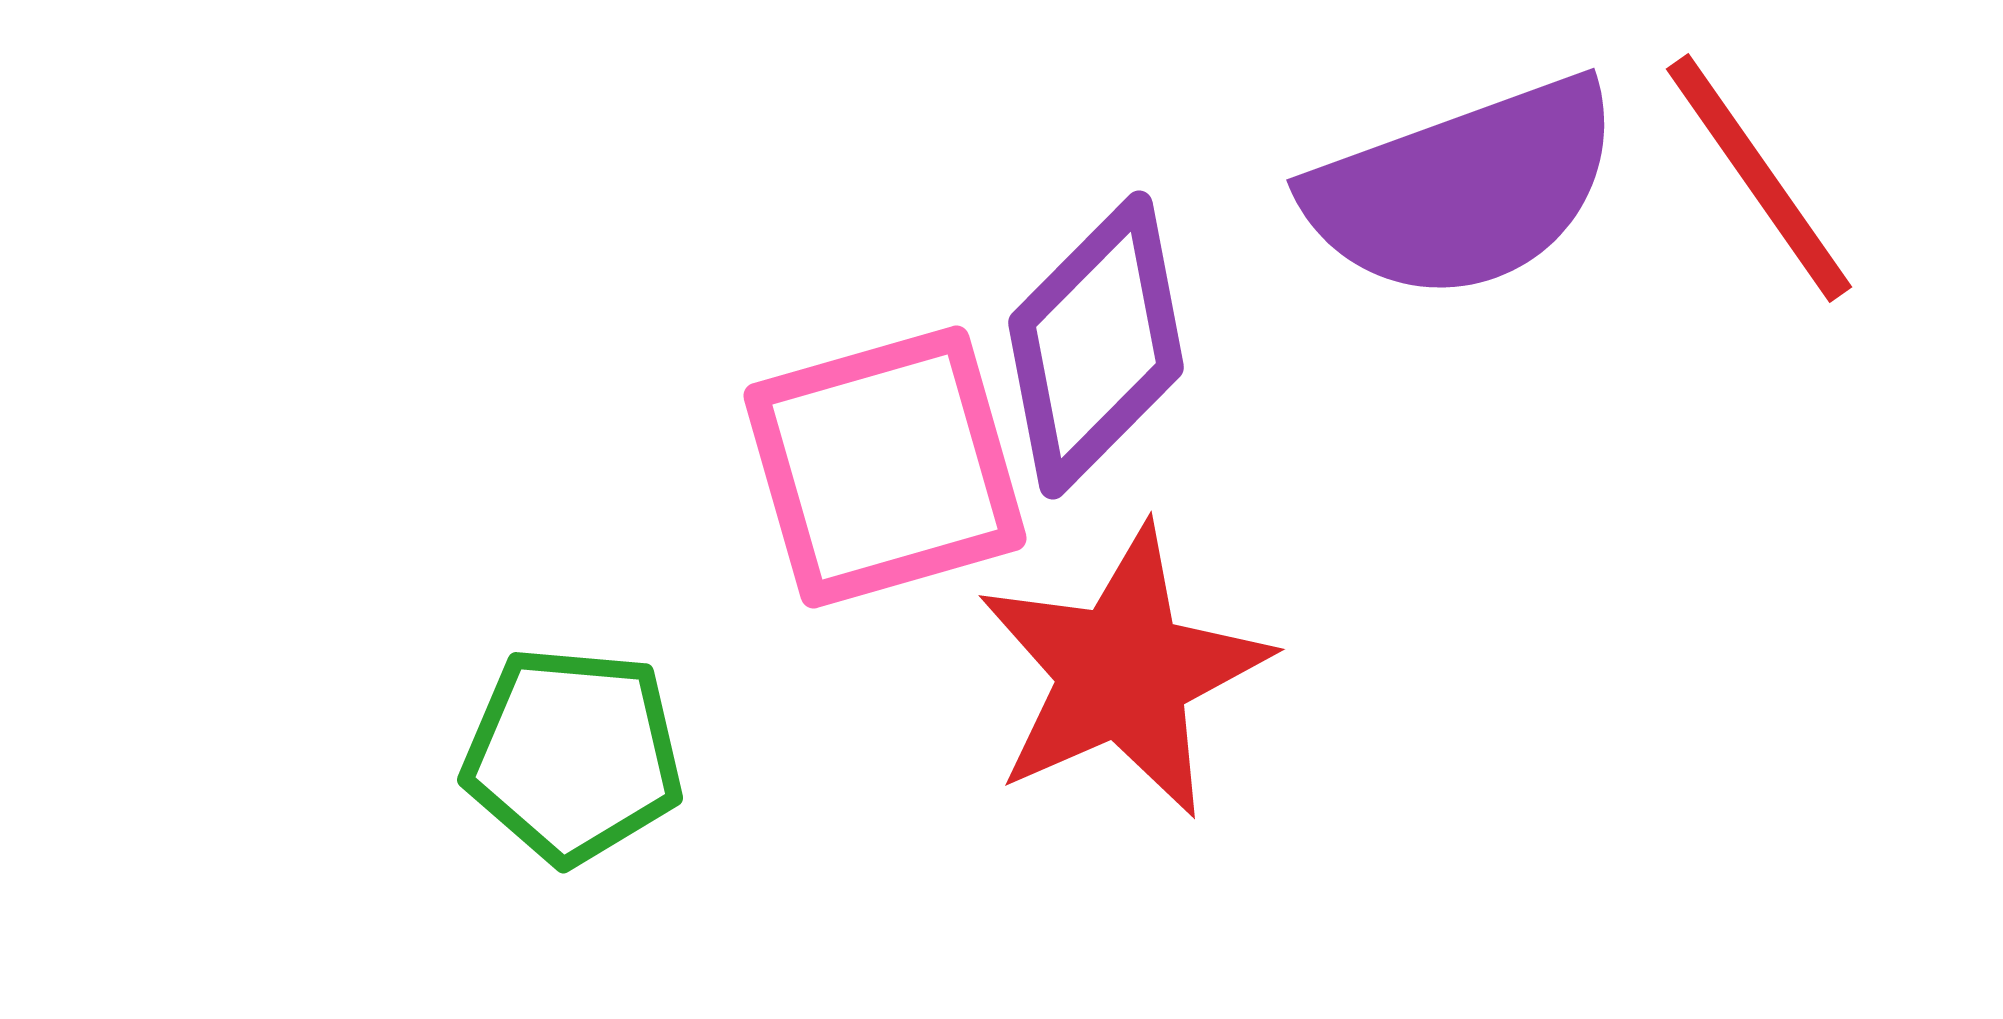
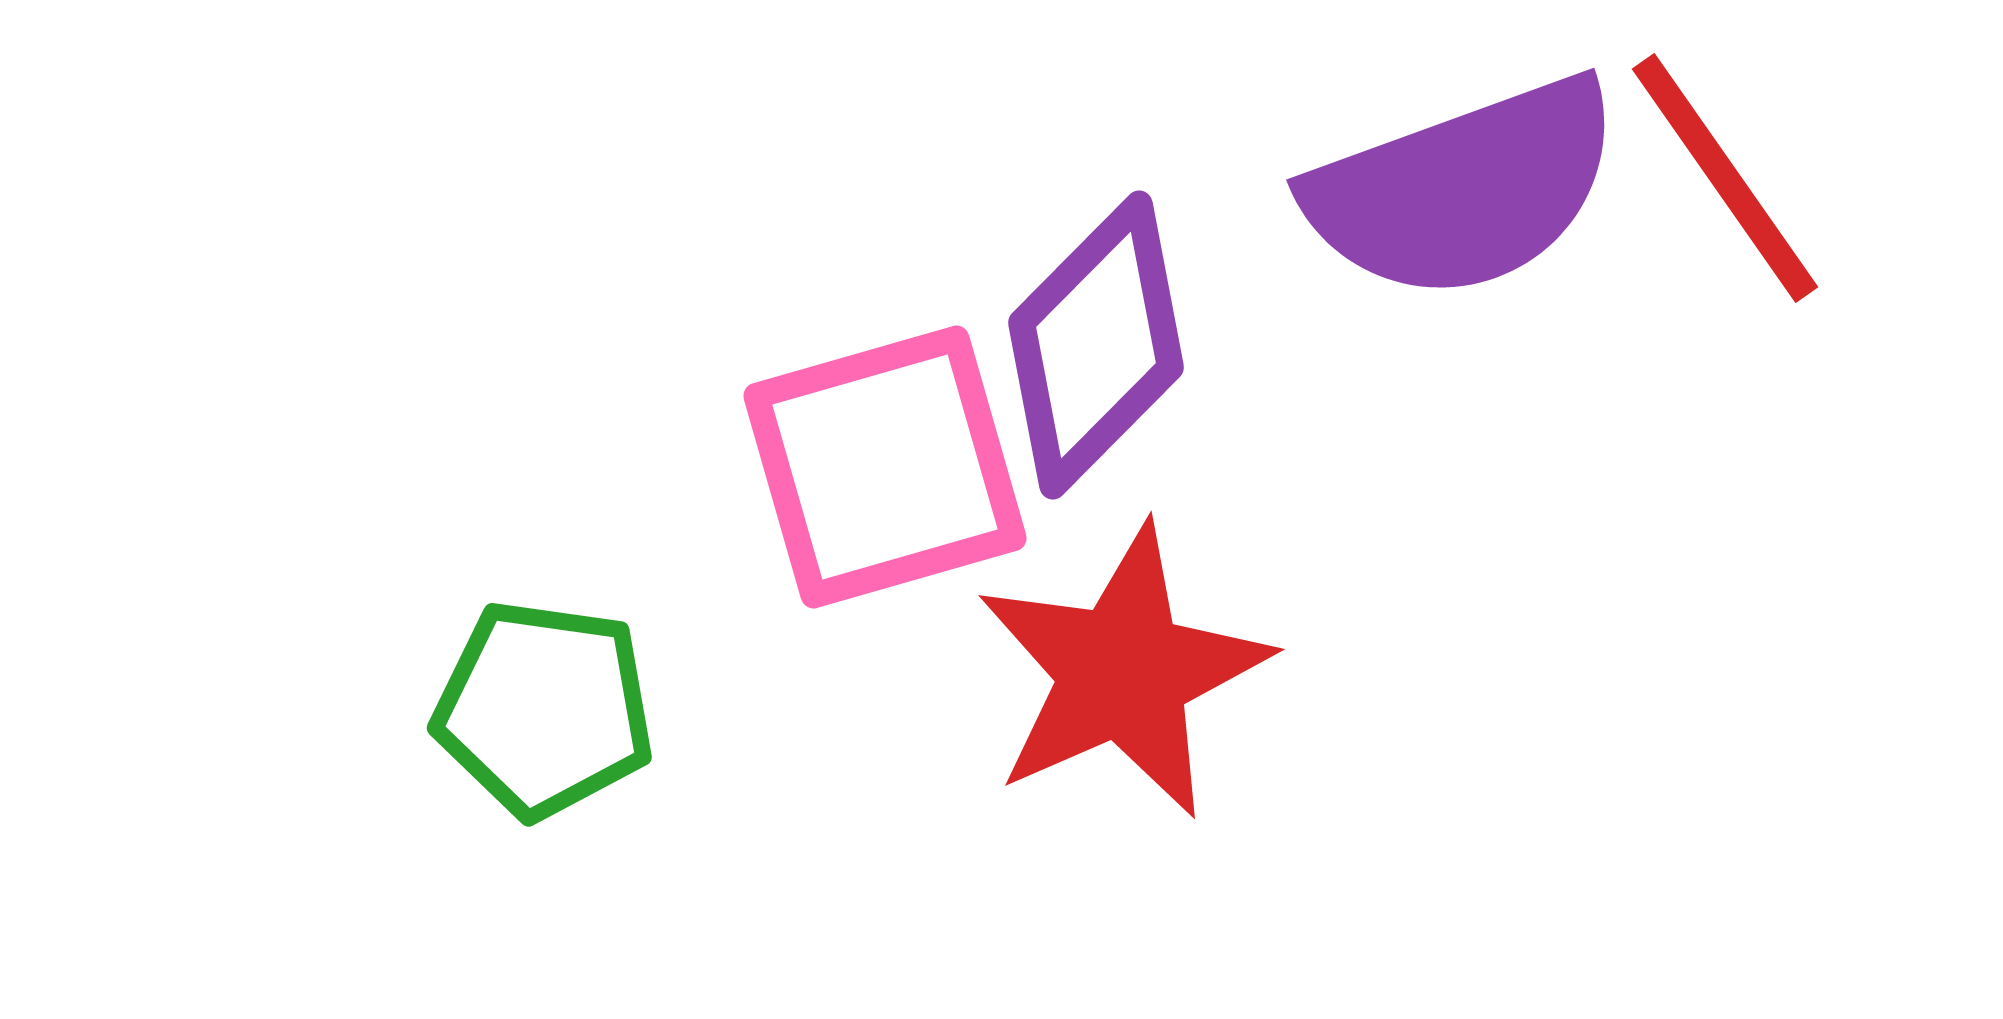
red line: moved 34 px left
green pentagon: moved 29 px left, 46 px up; rotated 3 degrees clockwise
